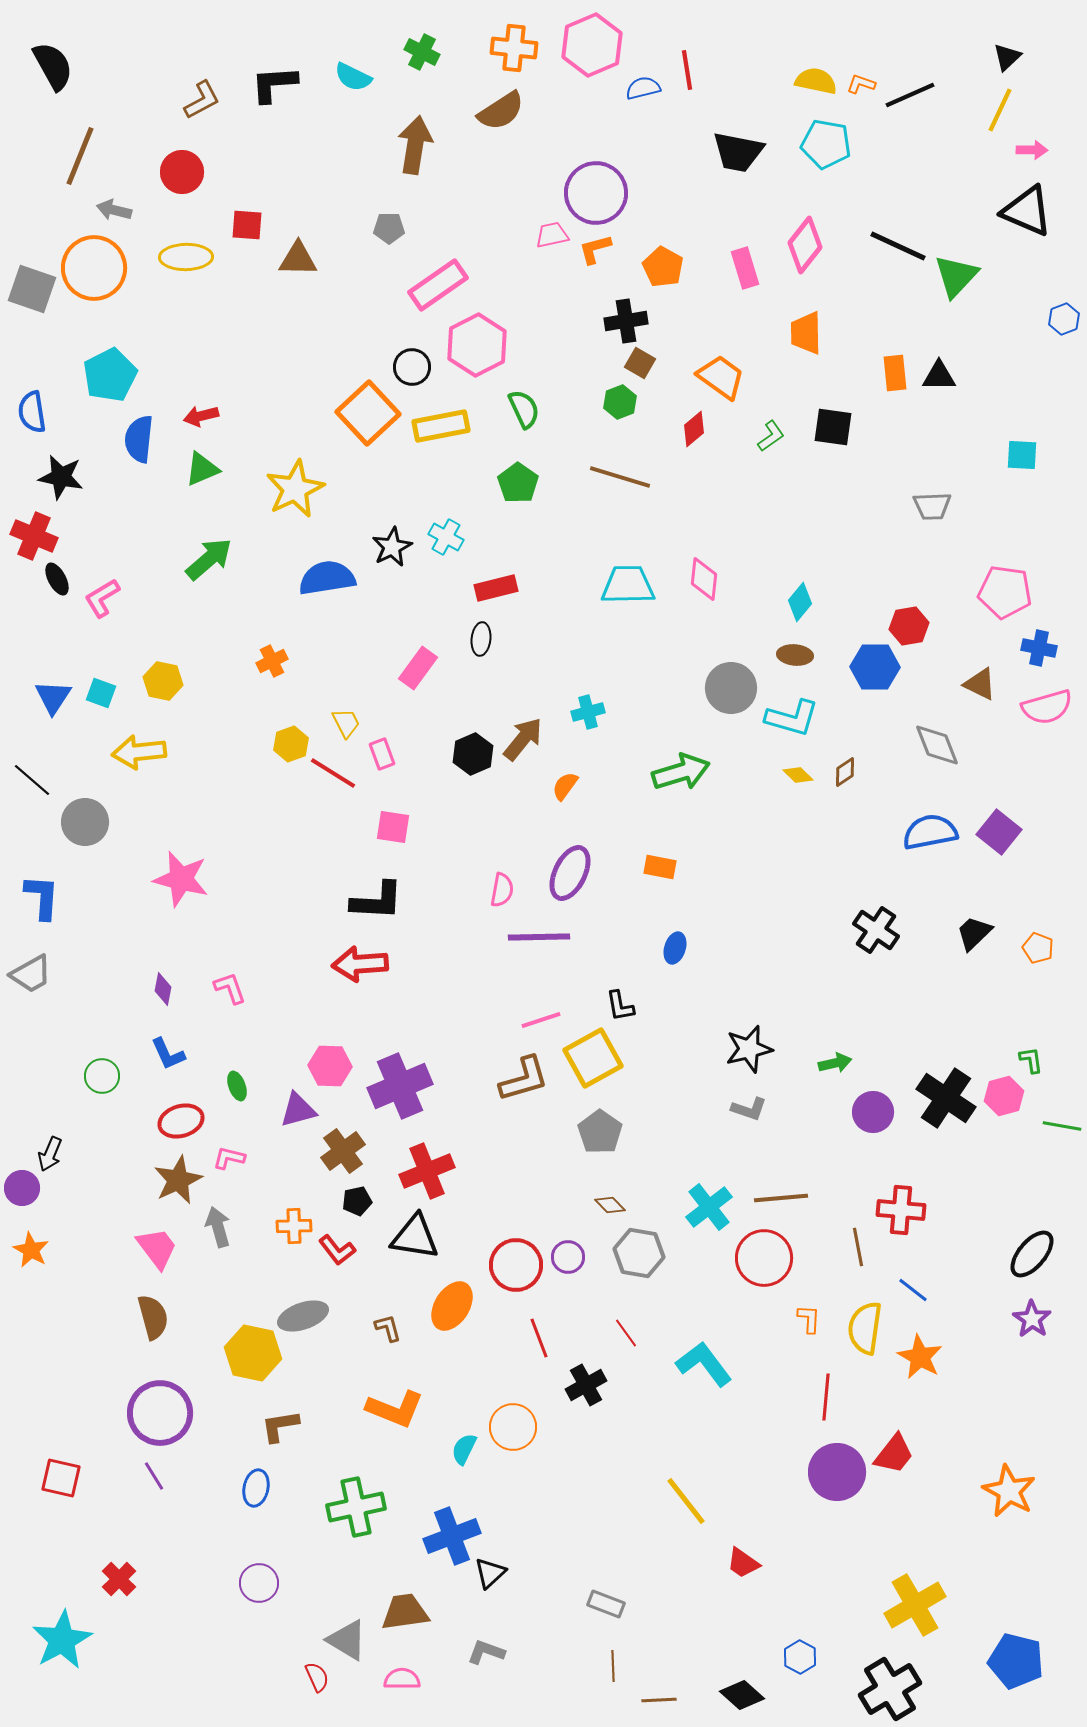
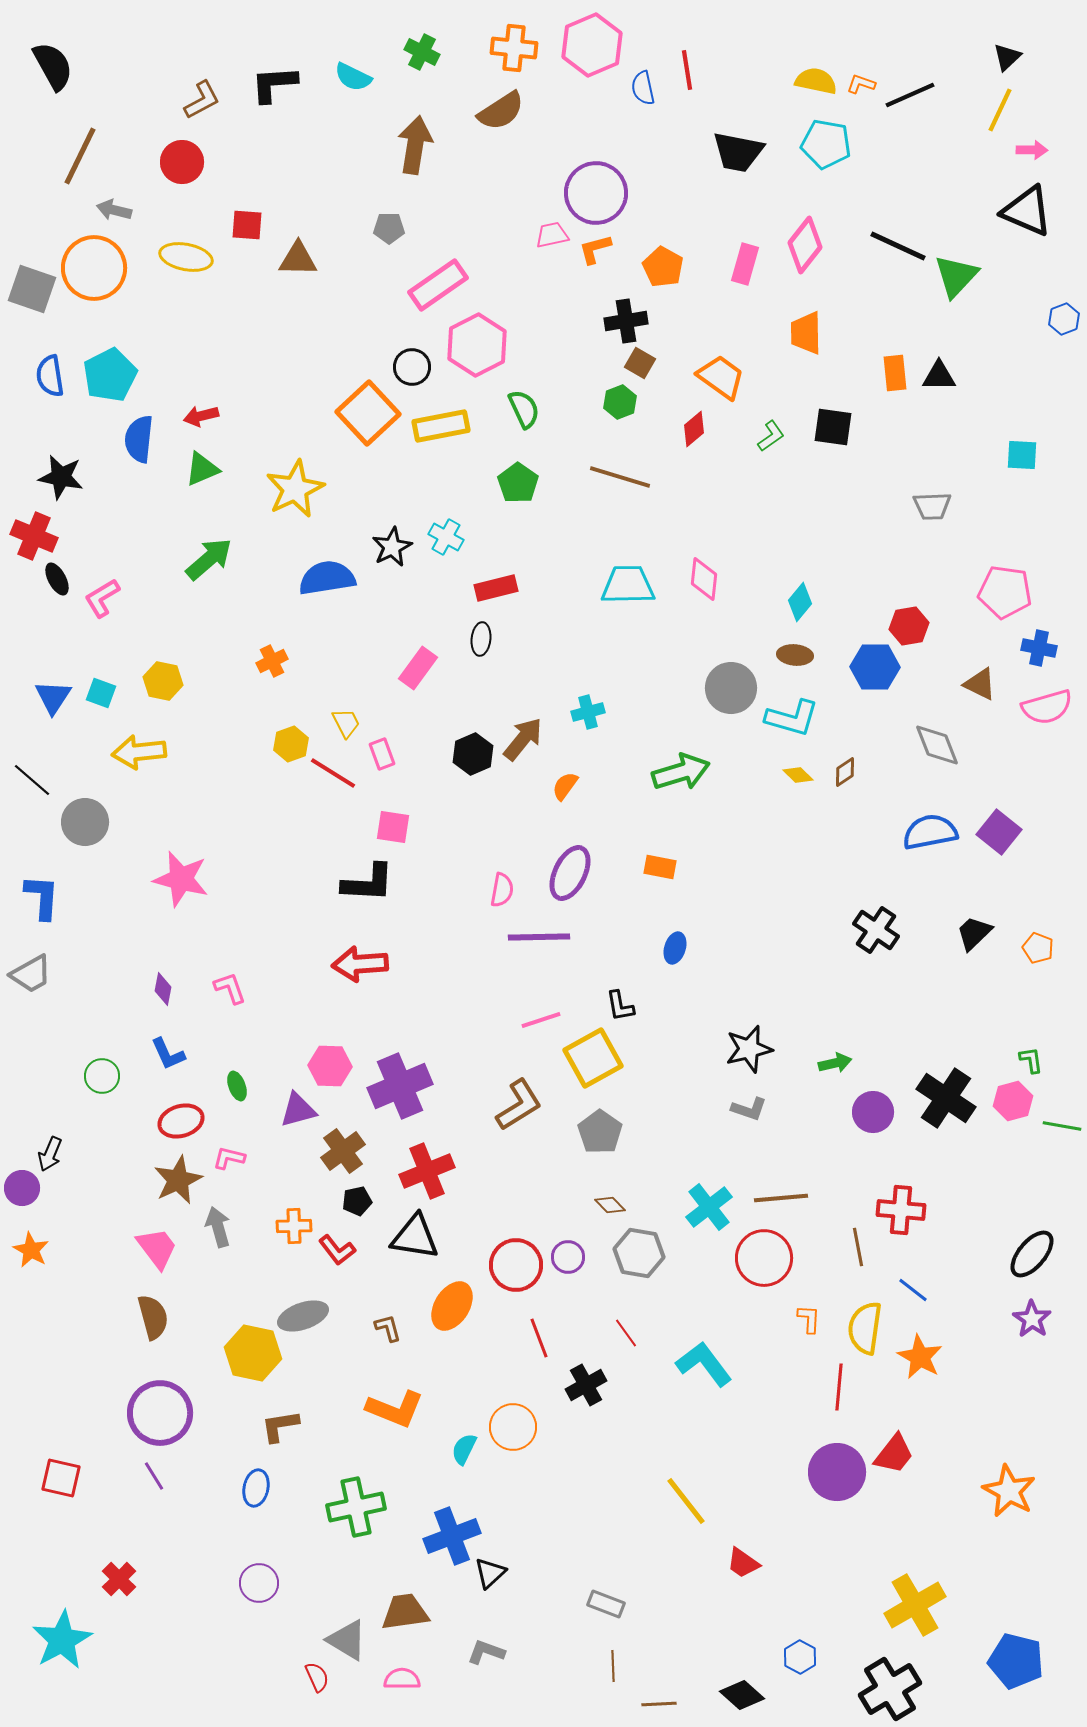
blue semicircle at (643, 88): rotated 88 degrees counterclockwise
brown line at (80, 156): rotated 4 degrees clockwise
red circle at (182, 172): moved 10 px up
yellow ellipse at (186, 257): rotated 12 degrees clockwise
pink rectangle at (745, 268): moved 4 px up; rotated 33 degrees clockwise
blue semicircle at (32, 412): moved 18 px right, 36 px up
black L-shape at (377, 901): moved 9 px left, 18 px up
brown L-shape at (524, 1079): moved 5 px left, 26 px down; rotated 16 degrees counterclockwise
pink hexagon at (1004, 1096): moved 9 px right, 5 px down
red line at (826, 1397): moved 13 px right, 10 px up
brown line at (659, 1700): moved 4 px down
